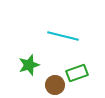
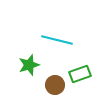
cyan line: moved 6 px left, 4 px down
green rectangle: moved 3 px right, 1 px down
